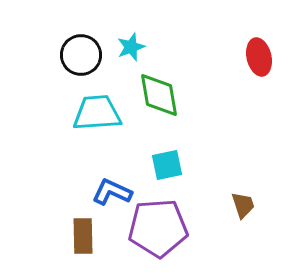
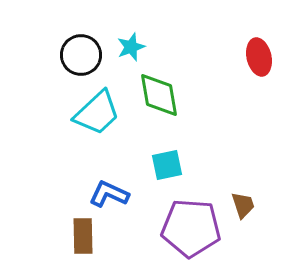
cyan trapezoid: rotated 141 degrees clockwise
blue L-shape: moved 3 px left, 2 px down
purple pentagon: moved 33 px right; rotated 8 degrees clockwise
